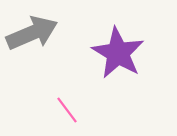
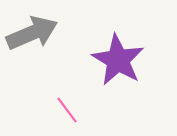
purple star: moved 7 px down
